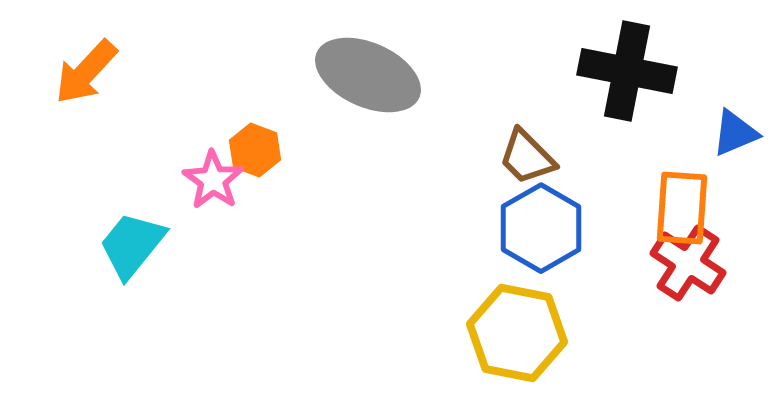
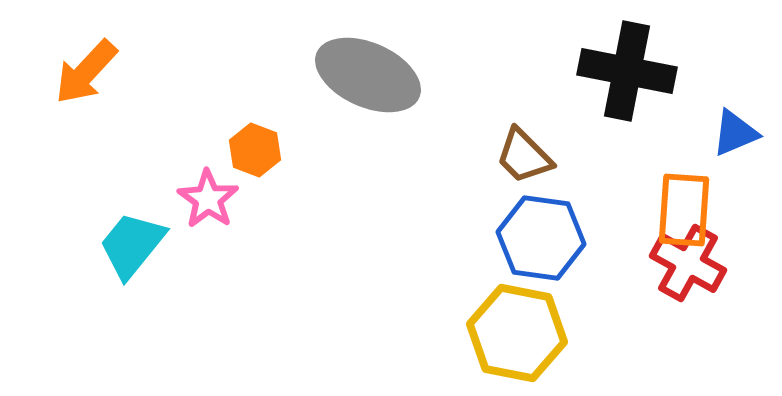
brown trapezoid: moved 3 px left, 1 px up
pink star: moved 5 px left, 19 px down
orange rectangle: moved 2 px right, 2 px down
blue hexagon: moved 10 px down; rotated 22 degrees counterclockwise
red cross: rotated 4 degrees counterclockwise
